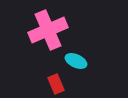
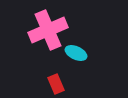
cyan ellipse: moved 8 px up
